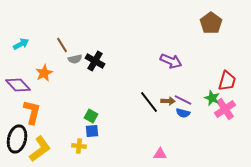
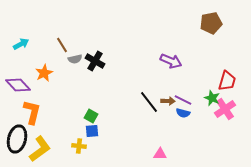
brown pentagon: rotated 25 degrees clockwise
